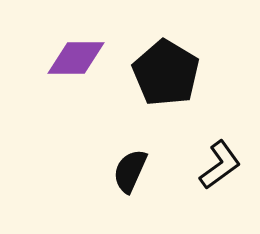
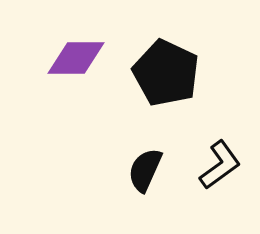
black pentagon: rotated 6 degrees counterclockwise
black semicircle: moved 15 px right, 1 px up
